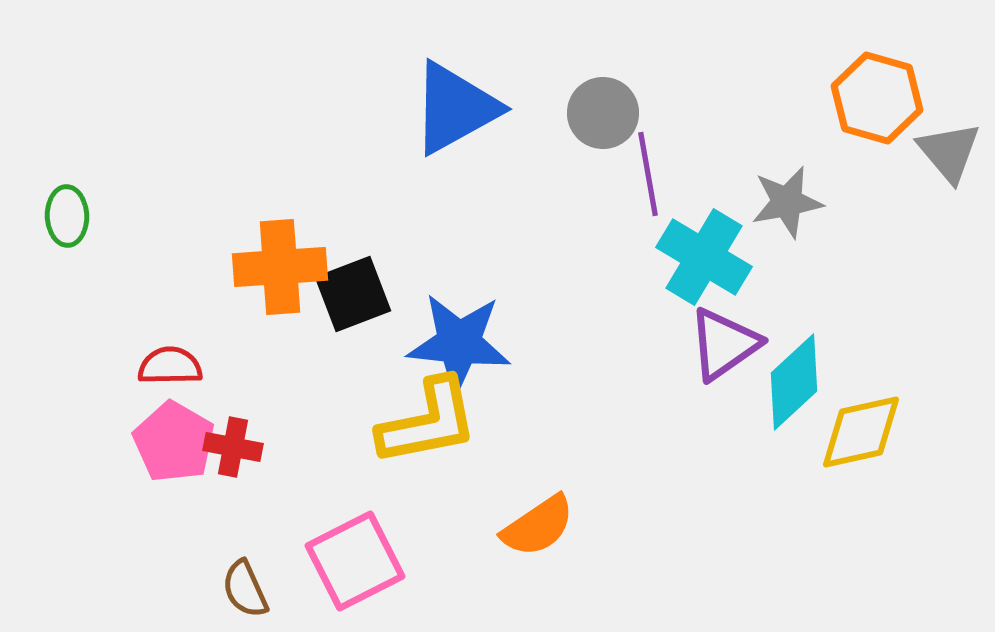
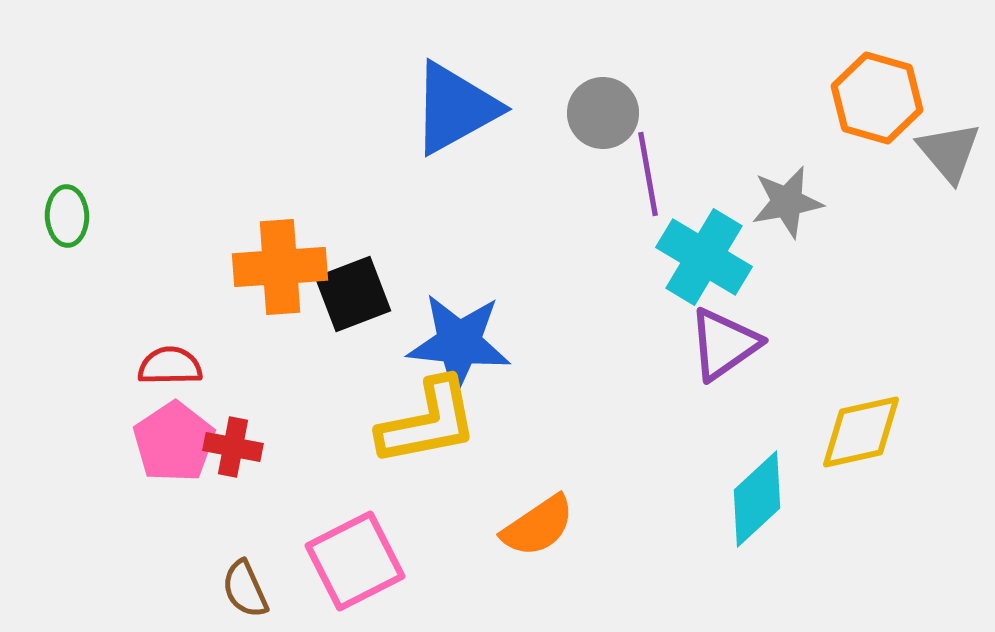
cyan diamond: moved 37 px left, 117 px down
pink pentagon: rotated 8 degrees clockwise
